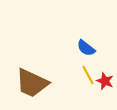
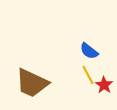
blue semicircle: moved 3 px right, 3 px down
red star: moved 1 px left, 4 px down; rotated 12 degrees clockwise
